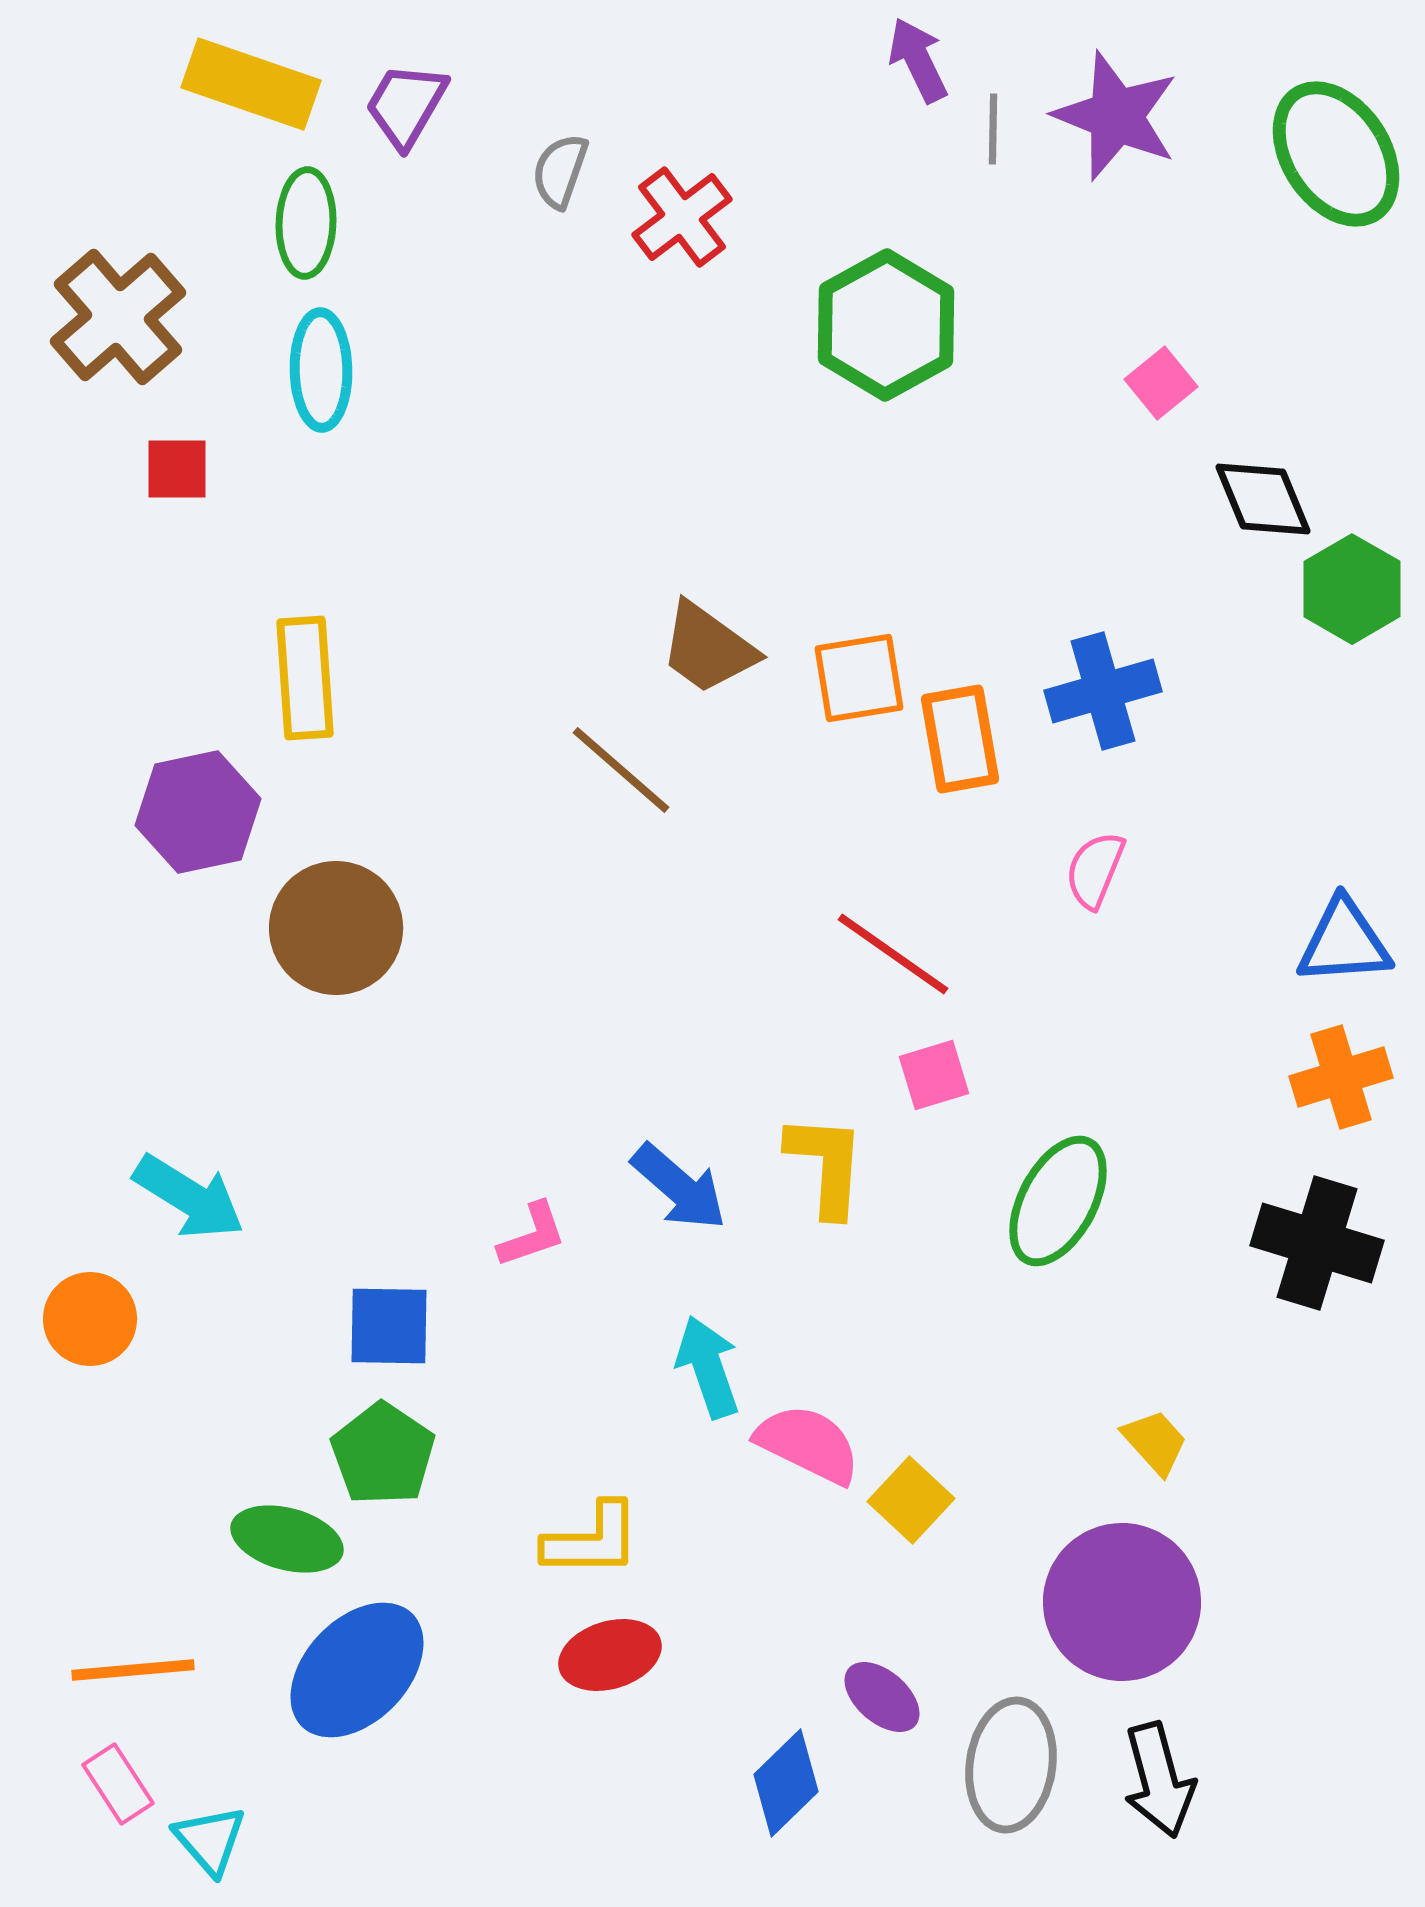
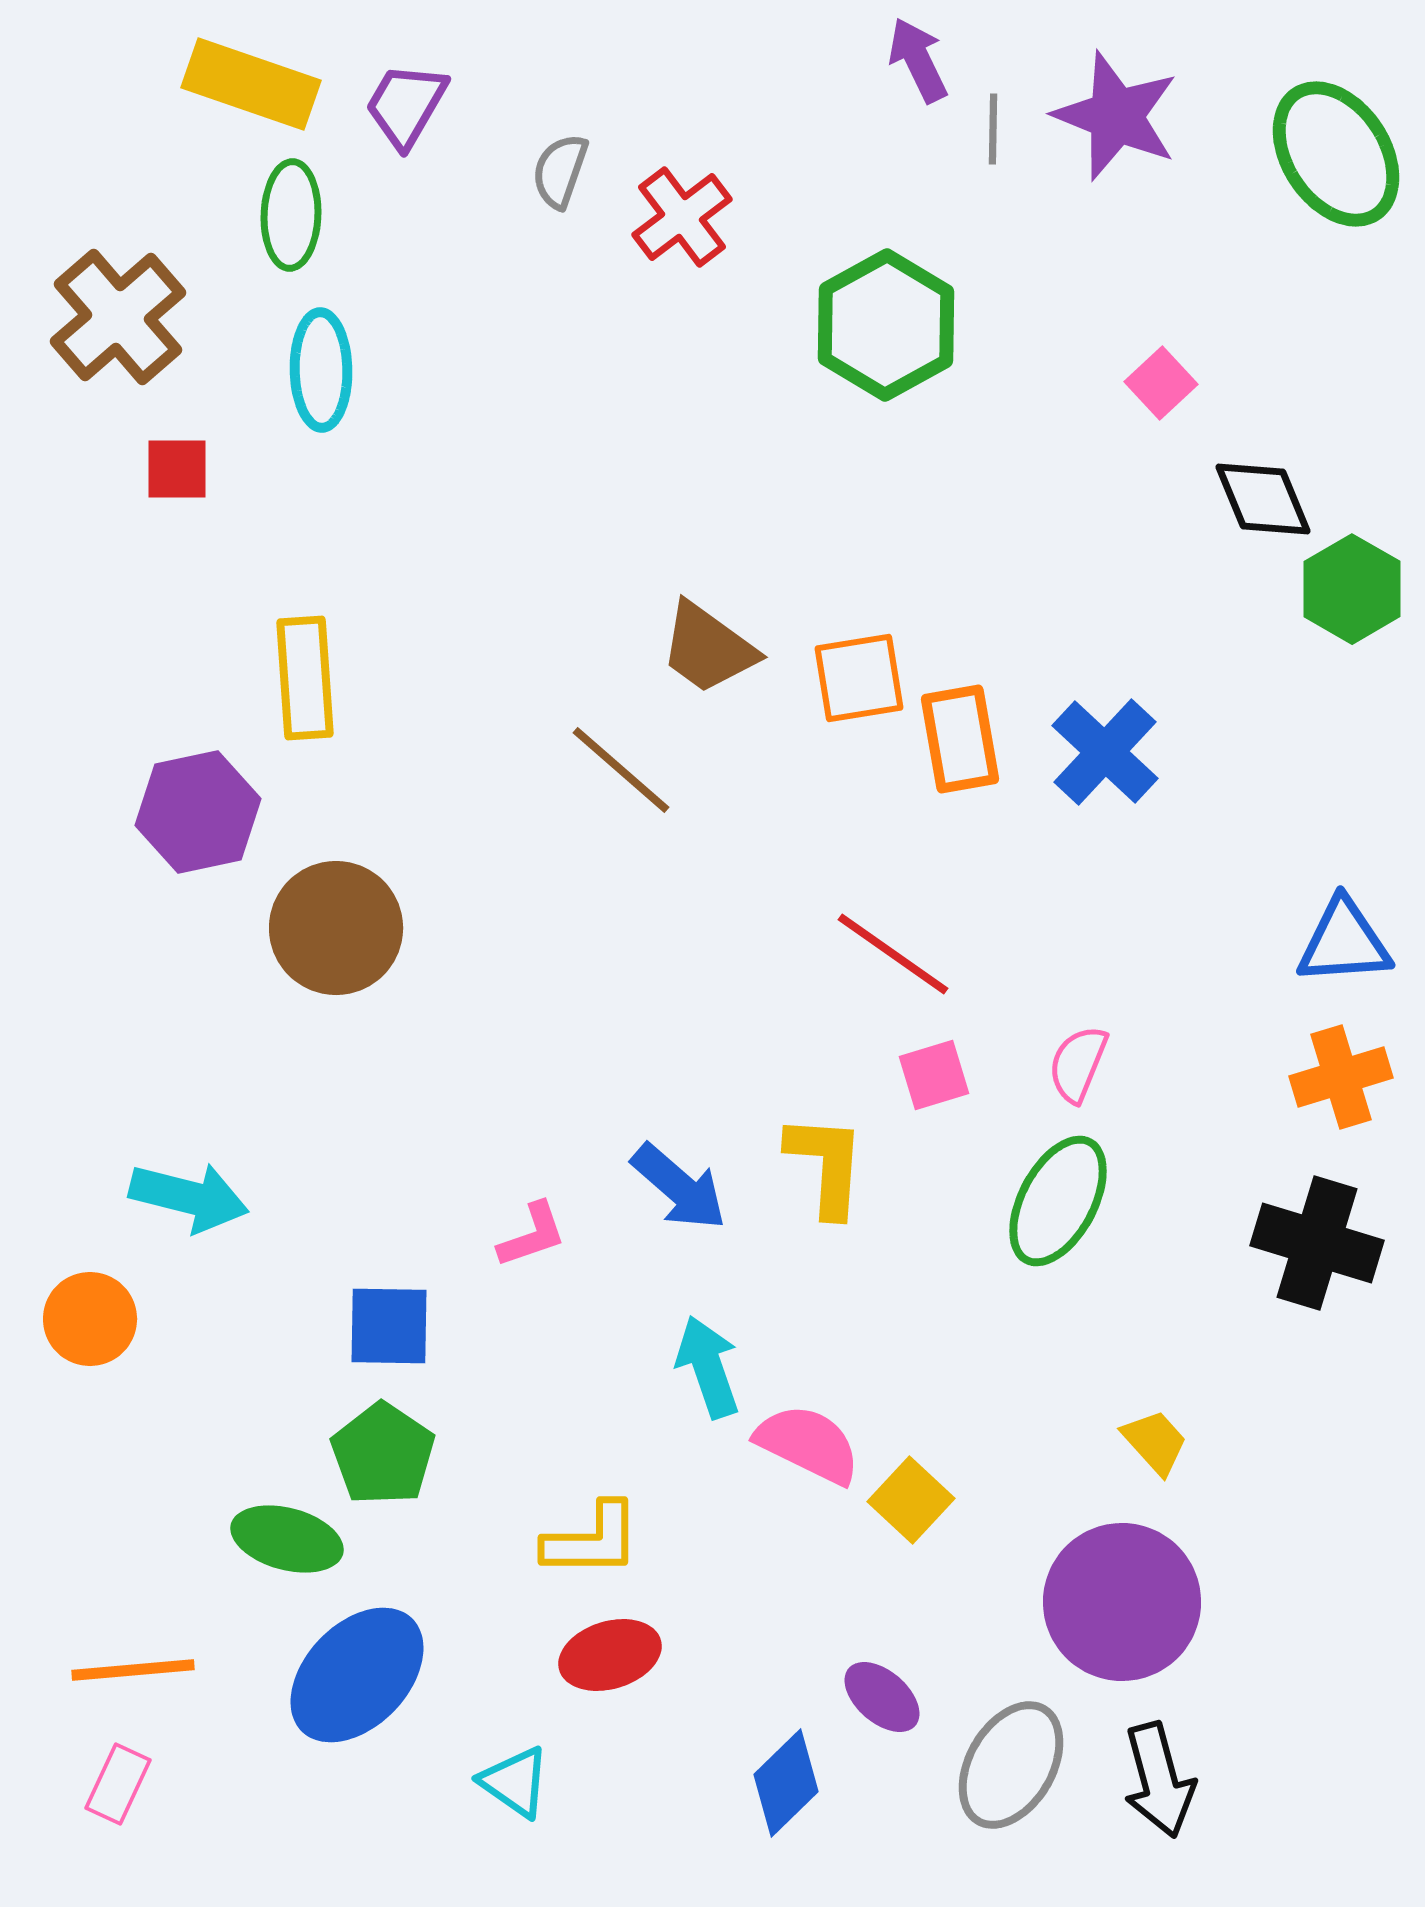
green ellipse at (306, 223): moved 15 px left, 8 px up
pink square at (1161, 383): rotated 4 degrees counterclockwise
blue cross at (1103, 691): moved 2 px right, 61 px down; rotated 31 degrees counterclockwise
pink semicircle at (1095, 870): moved 17 px left, 194 px down
cyan arrow at (189, 1197): rotated 18 degrees counterclockwise
blue ellipse at (357, 1670): moved 5 px down
gray ellipse at (1011, 1765): rotated 22 degrees clockwise
pink rectangle at (118, 1784): rotated 58 degrees clockwise
cyan triangle at (210, 1840): moved 305 px right, 58 px up; rotated 14 degrees counterclockwise
